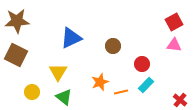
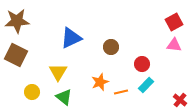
brown circle: moved 2 px left, 1 px down
